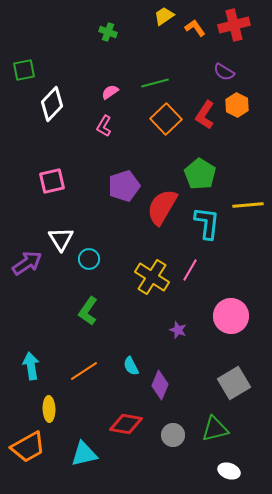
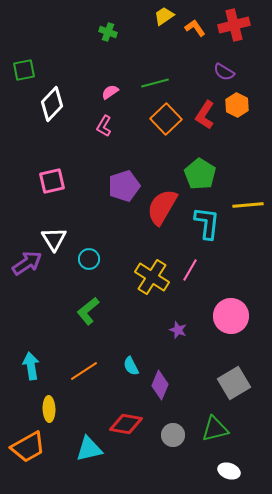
white triangle: moved 7 px left
green L-shape: rotated 16 degrees clockwise
cyan triangle: moved 5 px right, 5 px up
